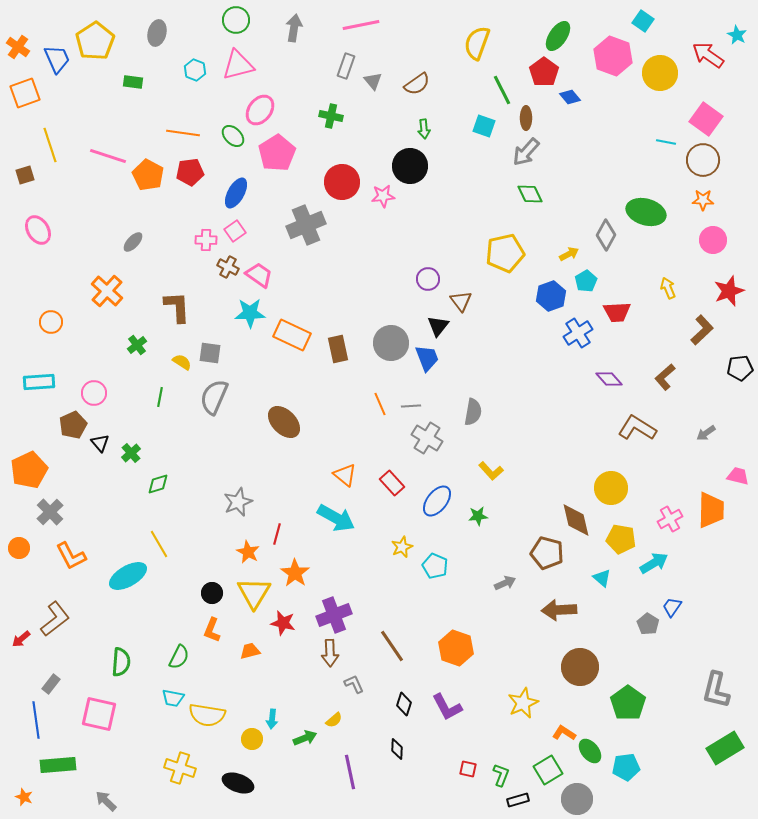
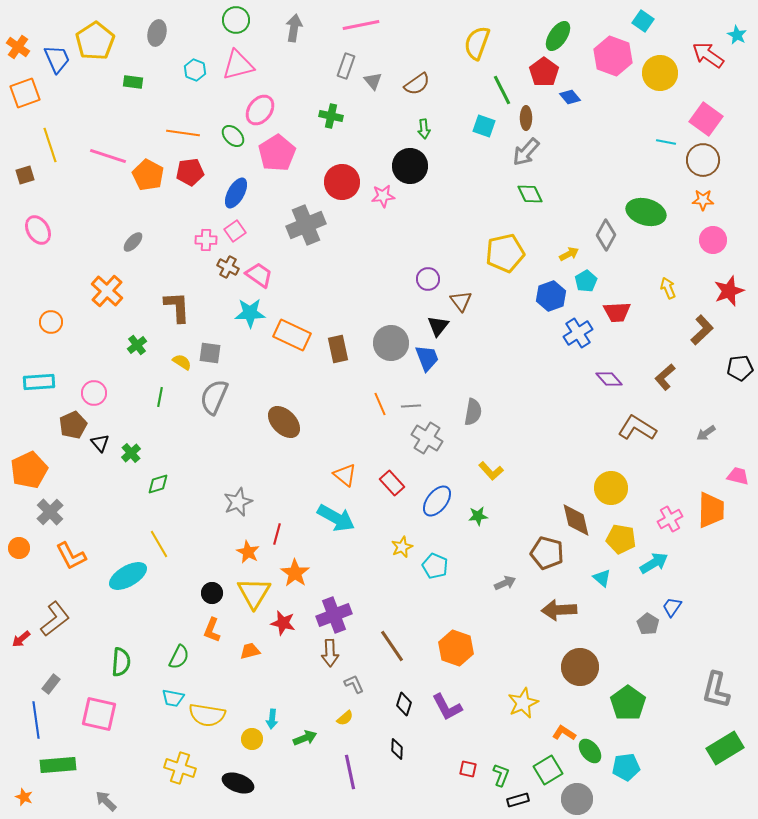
yellow semicircle at (334, 720): moved 11 px right, 2 px up
